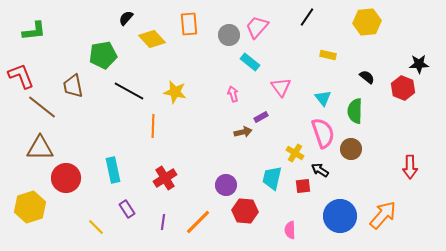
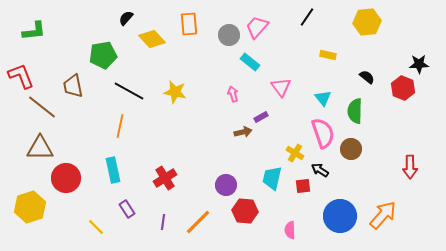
orange line at (153, 126): moved 33 px left; rotated 10 degrees clockwise
